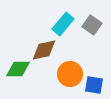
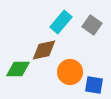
cyan rectangle: moved 2 px left, 2 px up
orange circle: moved 2 px up
